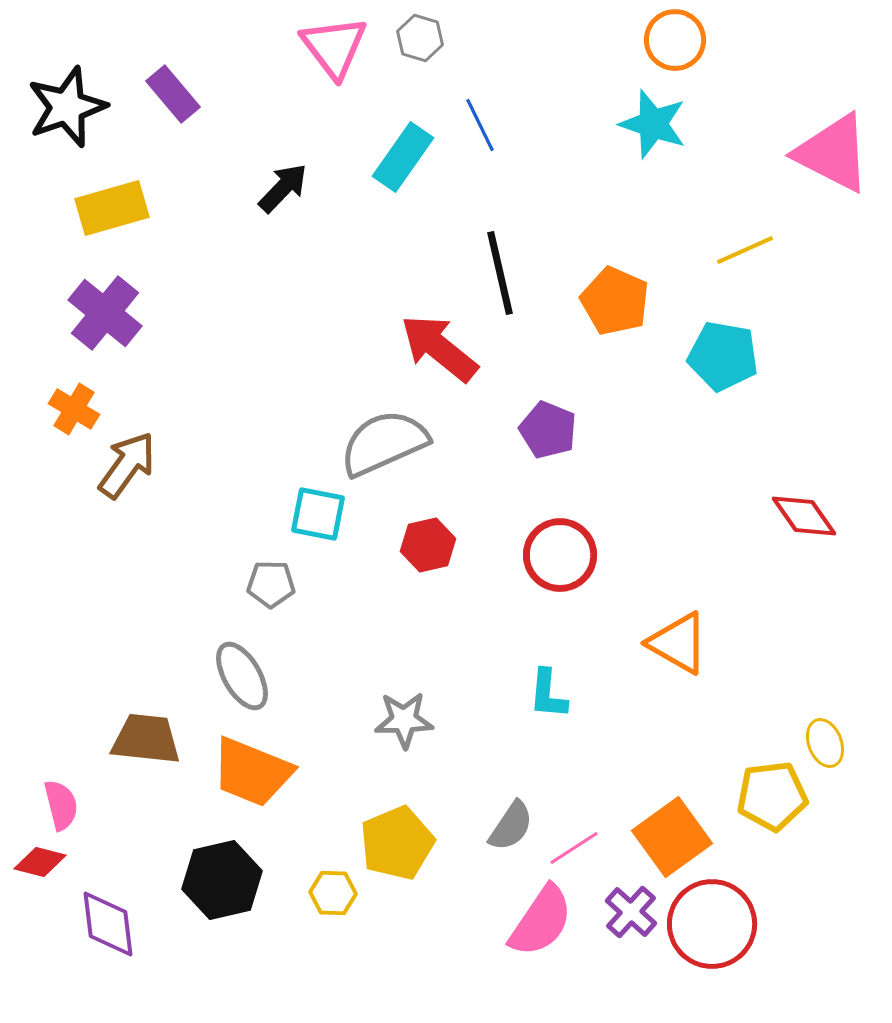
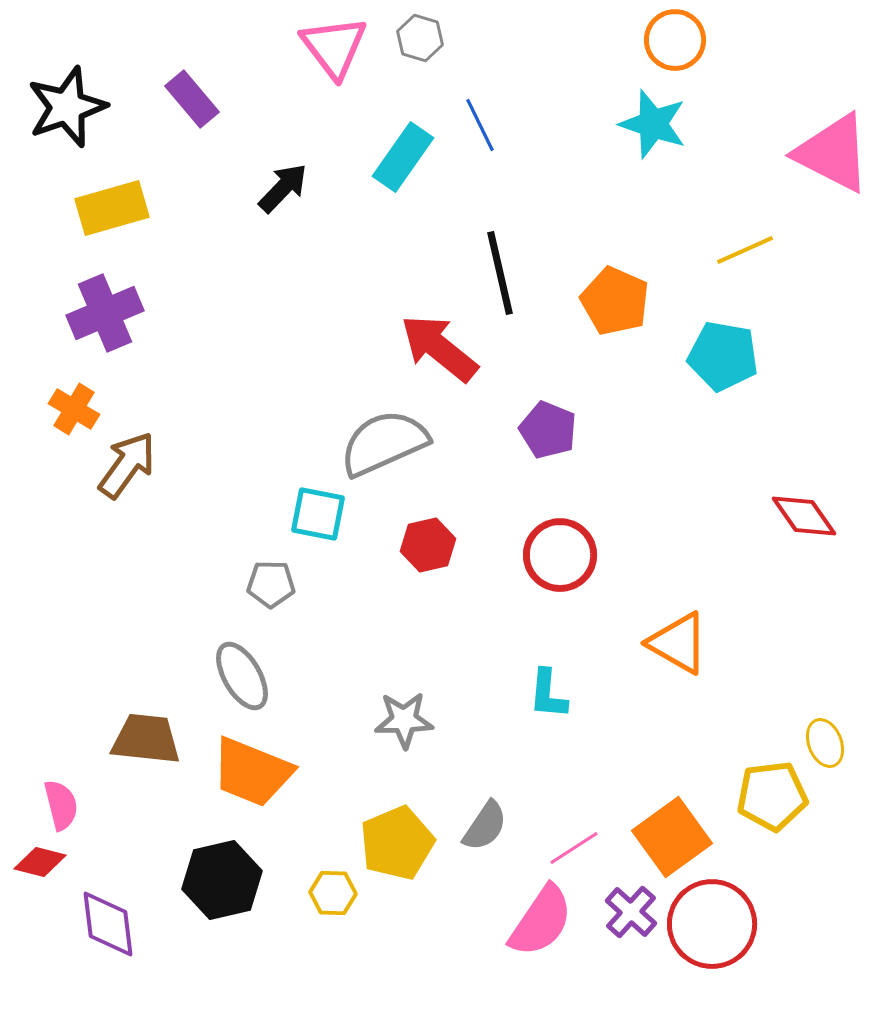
purple rectangle at (173, 94): moved 19 px right, 5 px down
purple cross at (105, 313): rotated 28 degrees clockwise
gray semicircle at (511, 826): moved 26 px left
